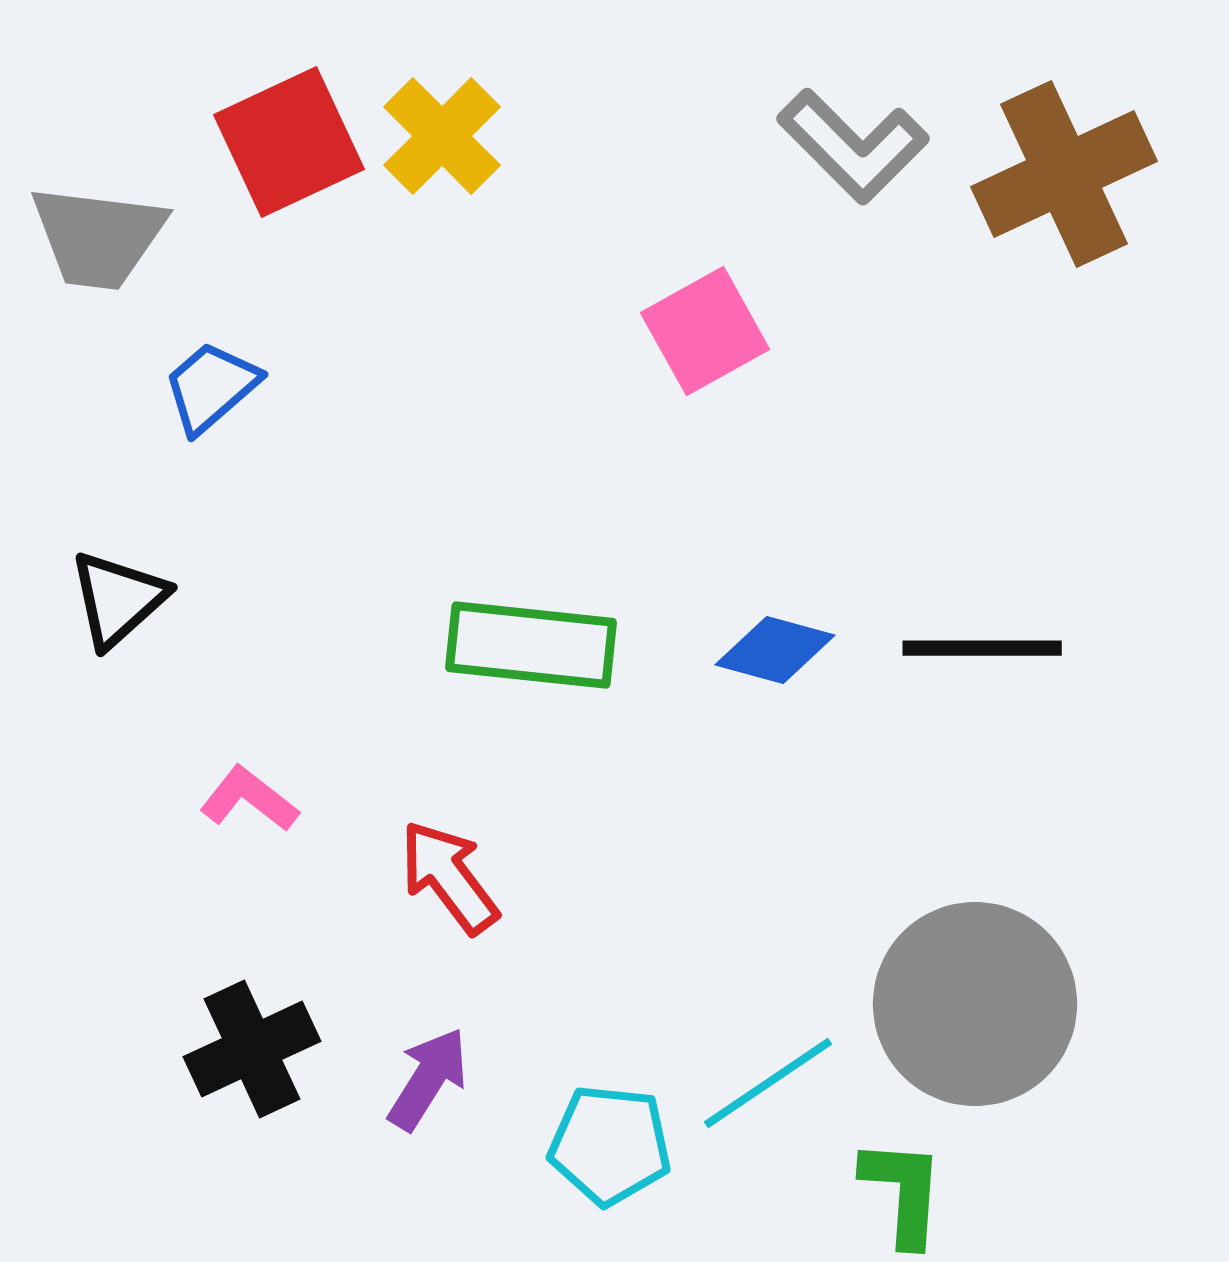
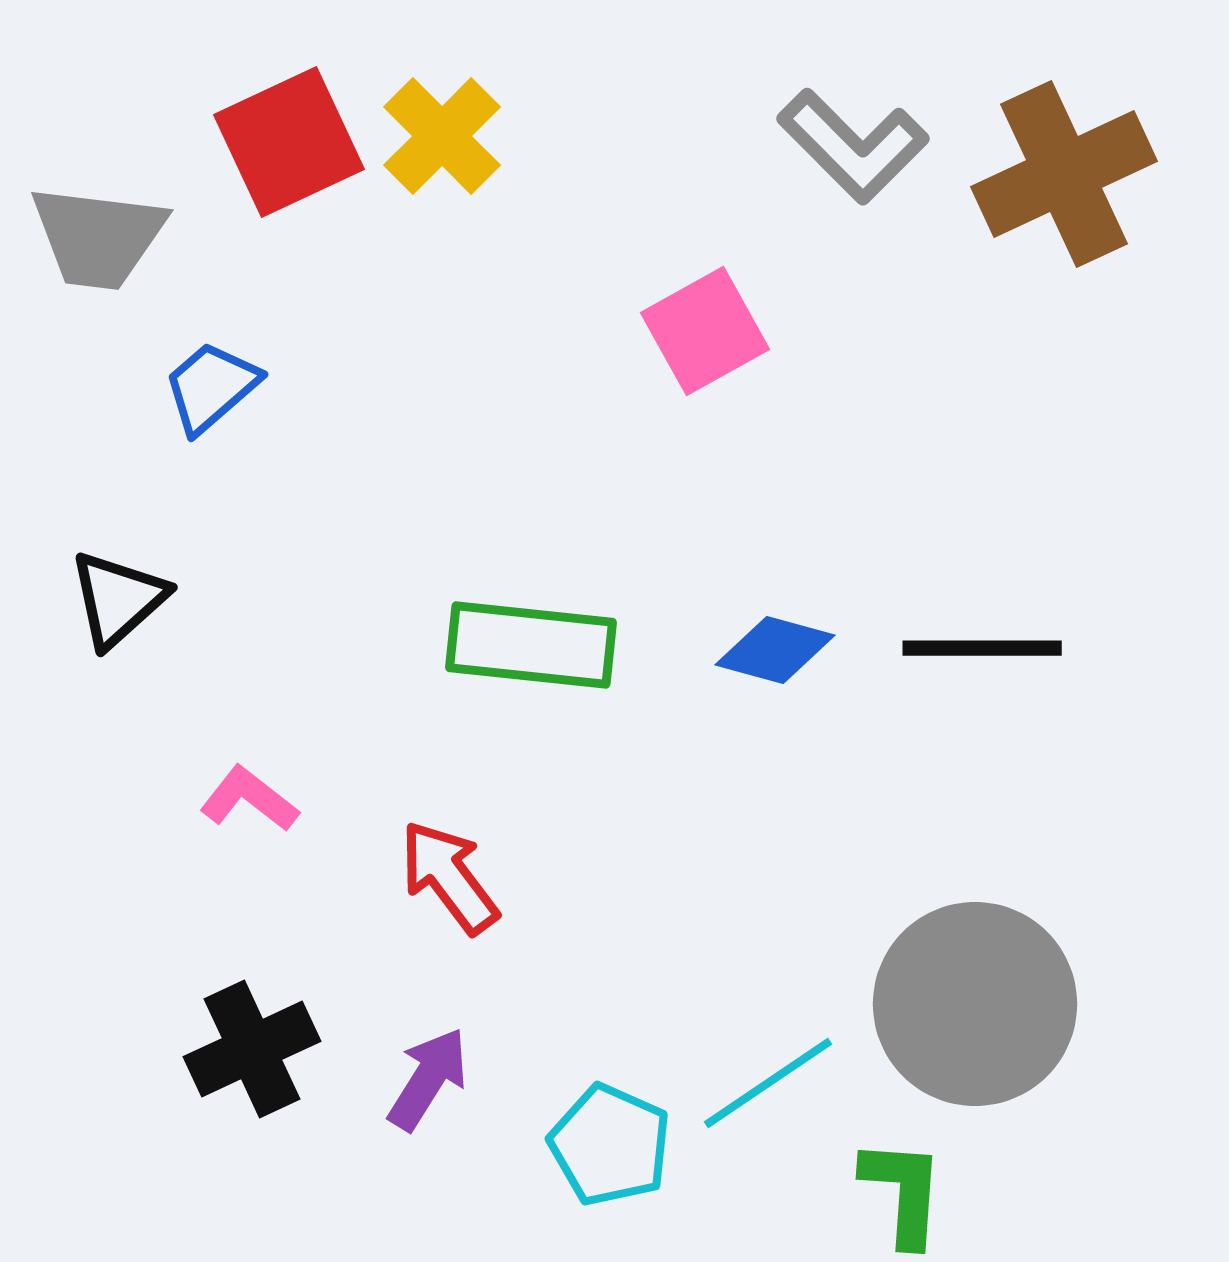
cyan pentagon: rotated 18 degrees clockwise
